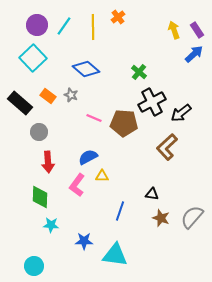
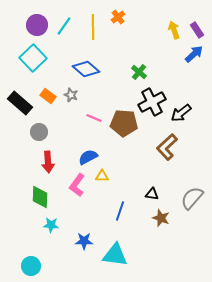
gray semicircle: moved 19 px up
cyan circle: moved 3 px left
